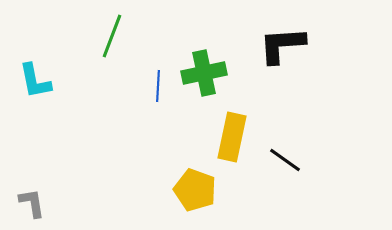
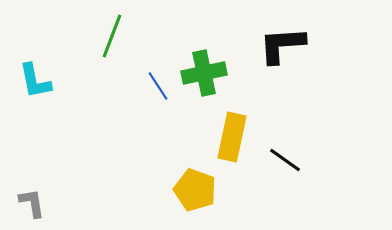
blue line: rotated 36 degrees counterclockwise
